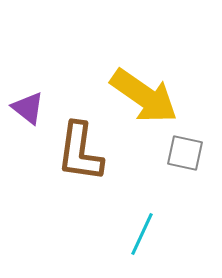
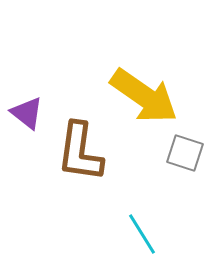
purple triangle: moved 1 px left, 5 px down
gray square: rotated 6 degrees clockwise
cyan line: rotated 57 degrees counterclockwise
